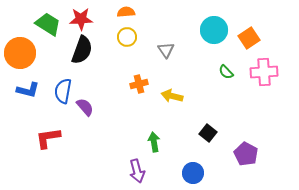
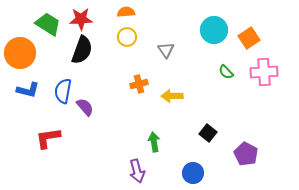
yellow arrow: rotated 15 degrees counterclockwise
